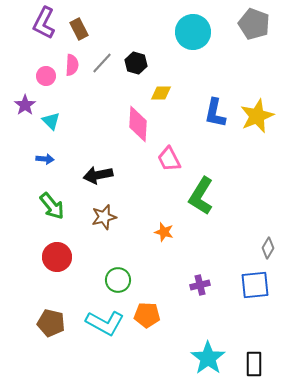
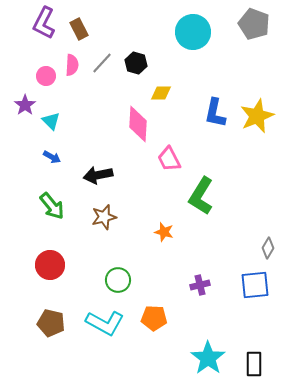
blue arrow: moved 7 px right, 2 px up; rotated 24 degrees clockwise
red circle: moved 7 px left, 8 px down
orange pentagon: moved 7 px right, 3 px down
